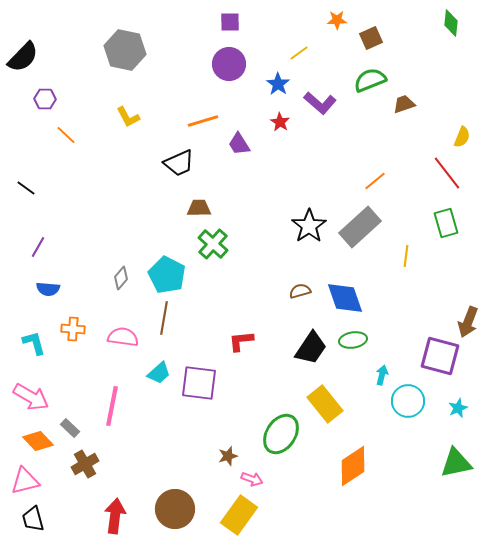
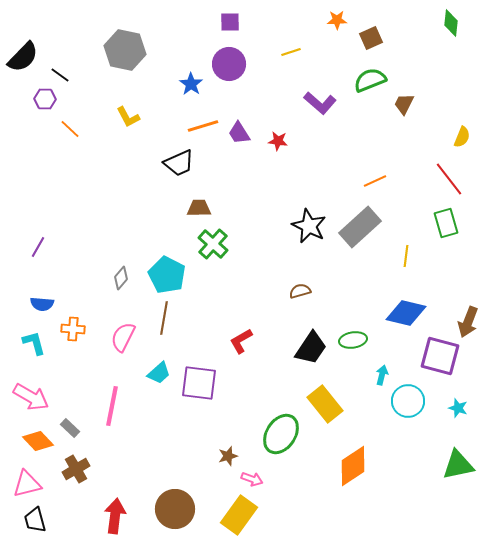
yellow line at (299, 53): moved 8 px left, 1 px up; rotated 18 degrees clockwise
blue star at (278, 84): moved 87 px left
brown trapezoid at (404, 104): rotated 45 degrees counterclockwise
orange line at (203, 121): moved 5 px down
red star at (280, 122): moved 2 px left, 19 px down; rotated 24 degrees counterclockwise
orange line at (66, 135): moved 4 px right, 6 px up
purple trapezoid at (239, 144): moved 11 px up
red line at (447, 173): moved 2 px right, 6 px down
orange line at (375, 181): rotated 15 degrees clockwise
black line at (26, 188): moved 34 px right, 113 px up
black star at (309, 226): rotated 12 degrees counterclockwise
blue semicircle at (48, 289): moved 6 px left, 15 px down
blue diamond at (345, 298): moved 61 px right, 15 px down; rotated 57 degrees counterclockwise
pink semicircle at (123, 337): rotated 72 degrees counterclockwise
red L-shape at (241, 341): rotated 24 degrees counterclockwise
cyan star at (458, 408): rotated 30 degrees counterclockwise
green triangle at (456, 463): moved 2 px right, 2 px down
brown cross at (85, 464): moved 9 px left, 5 px down
pink triangle at (25, 481): moved 2 px right, 3 px down
black trapezoid at (33, 519): moved 2 px right, 1 px down
